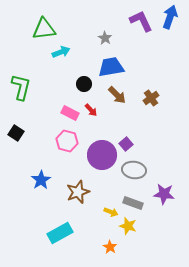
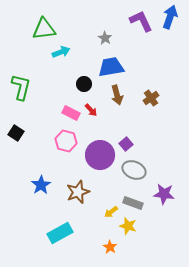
brown arrow: rotated 30 degrees clockwise
pink rectangle: moved 1 px right
pink hexagon: moved 1 px left
purple circle: moved 2 px left
gray ellipse: rotated 15 degrees clockwise
blue star: moved 5 px down
yellow arrow: rotated 120 degrees clockwise
